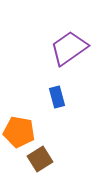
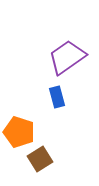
purple trapezoid: moved 2 px left, 9 px down
orange pentagon: rotated 8 degrees clockwise
